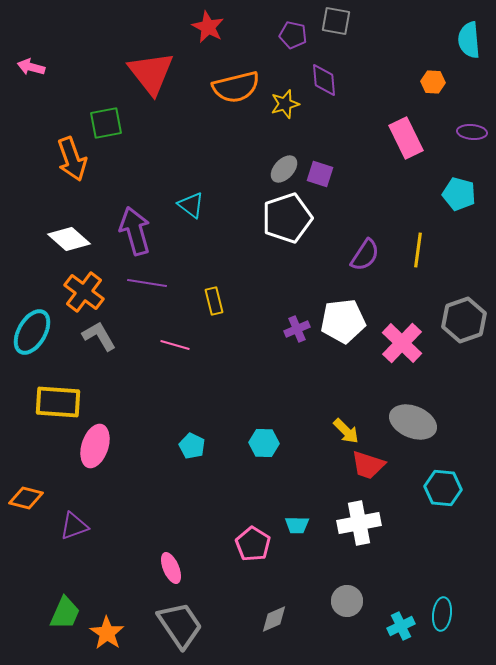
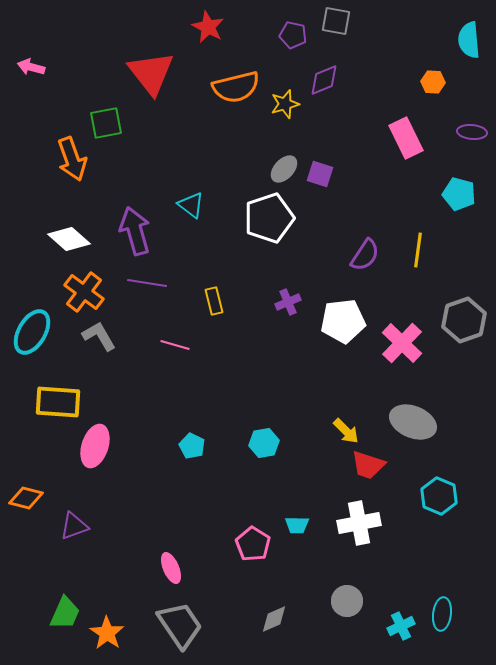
purple diamond at (324, 80): rotated 72 degrees clockwise
white pentagon at (287, 218): moved 18 px left
purple cross at (297, 329): moved 9 px left, 27 px up
cyan hexagon at (264, 443): rotated 12 degrees counterclockwise
cyan hexagon at (443, 488): moved 4 px left, 8 px down; rotated 18 degrees clockwise
